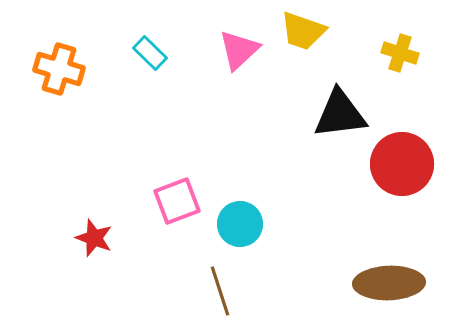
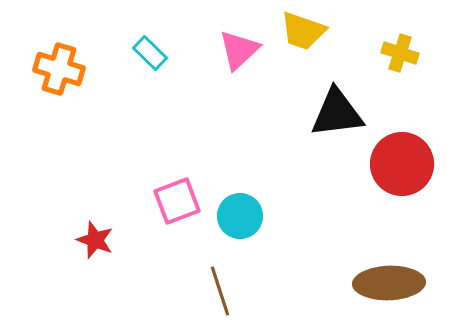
black triangle: moved 3 px left, 1 px up
cyan circle: moved 8 px up
red star: moved 1 px right, 2 px down
